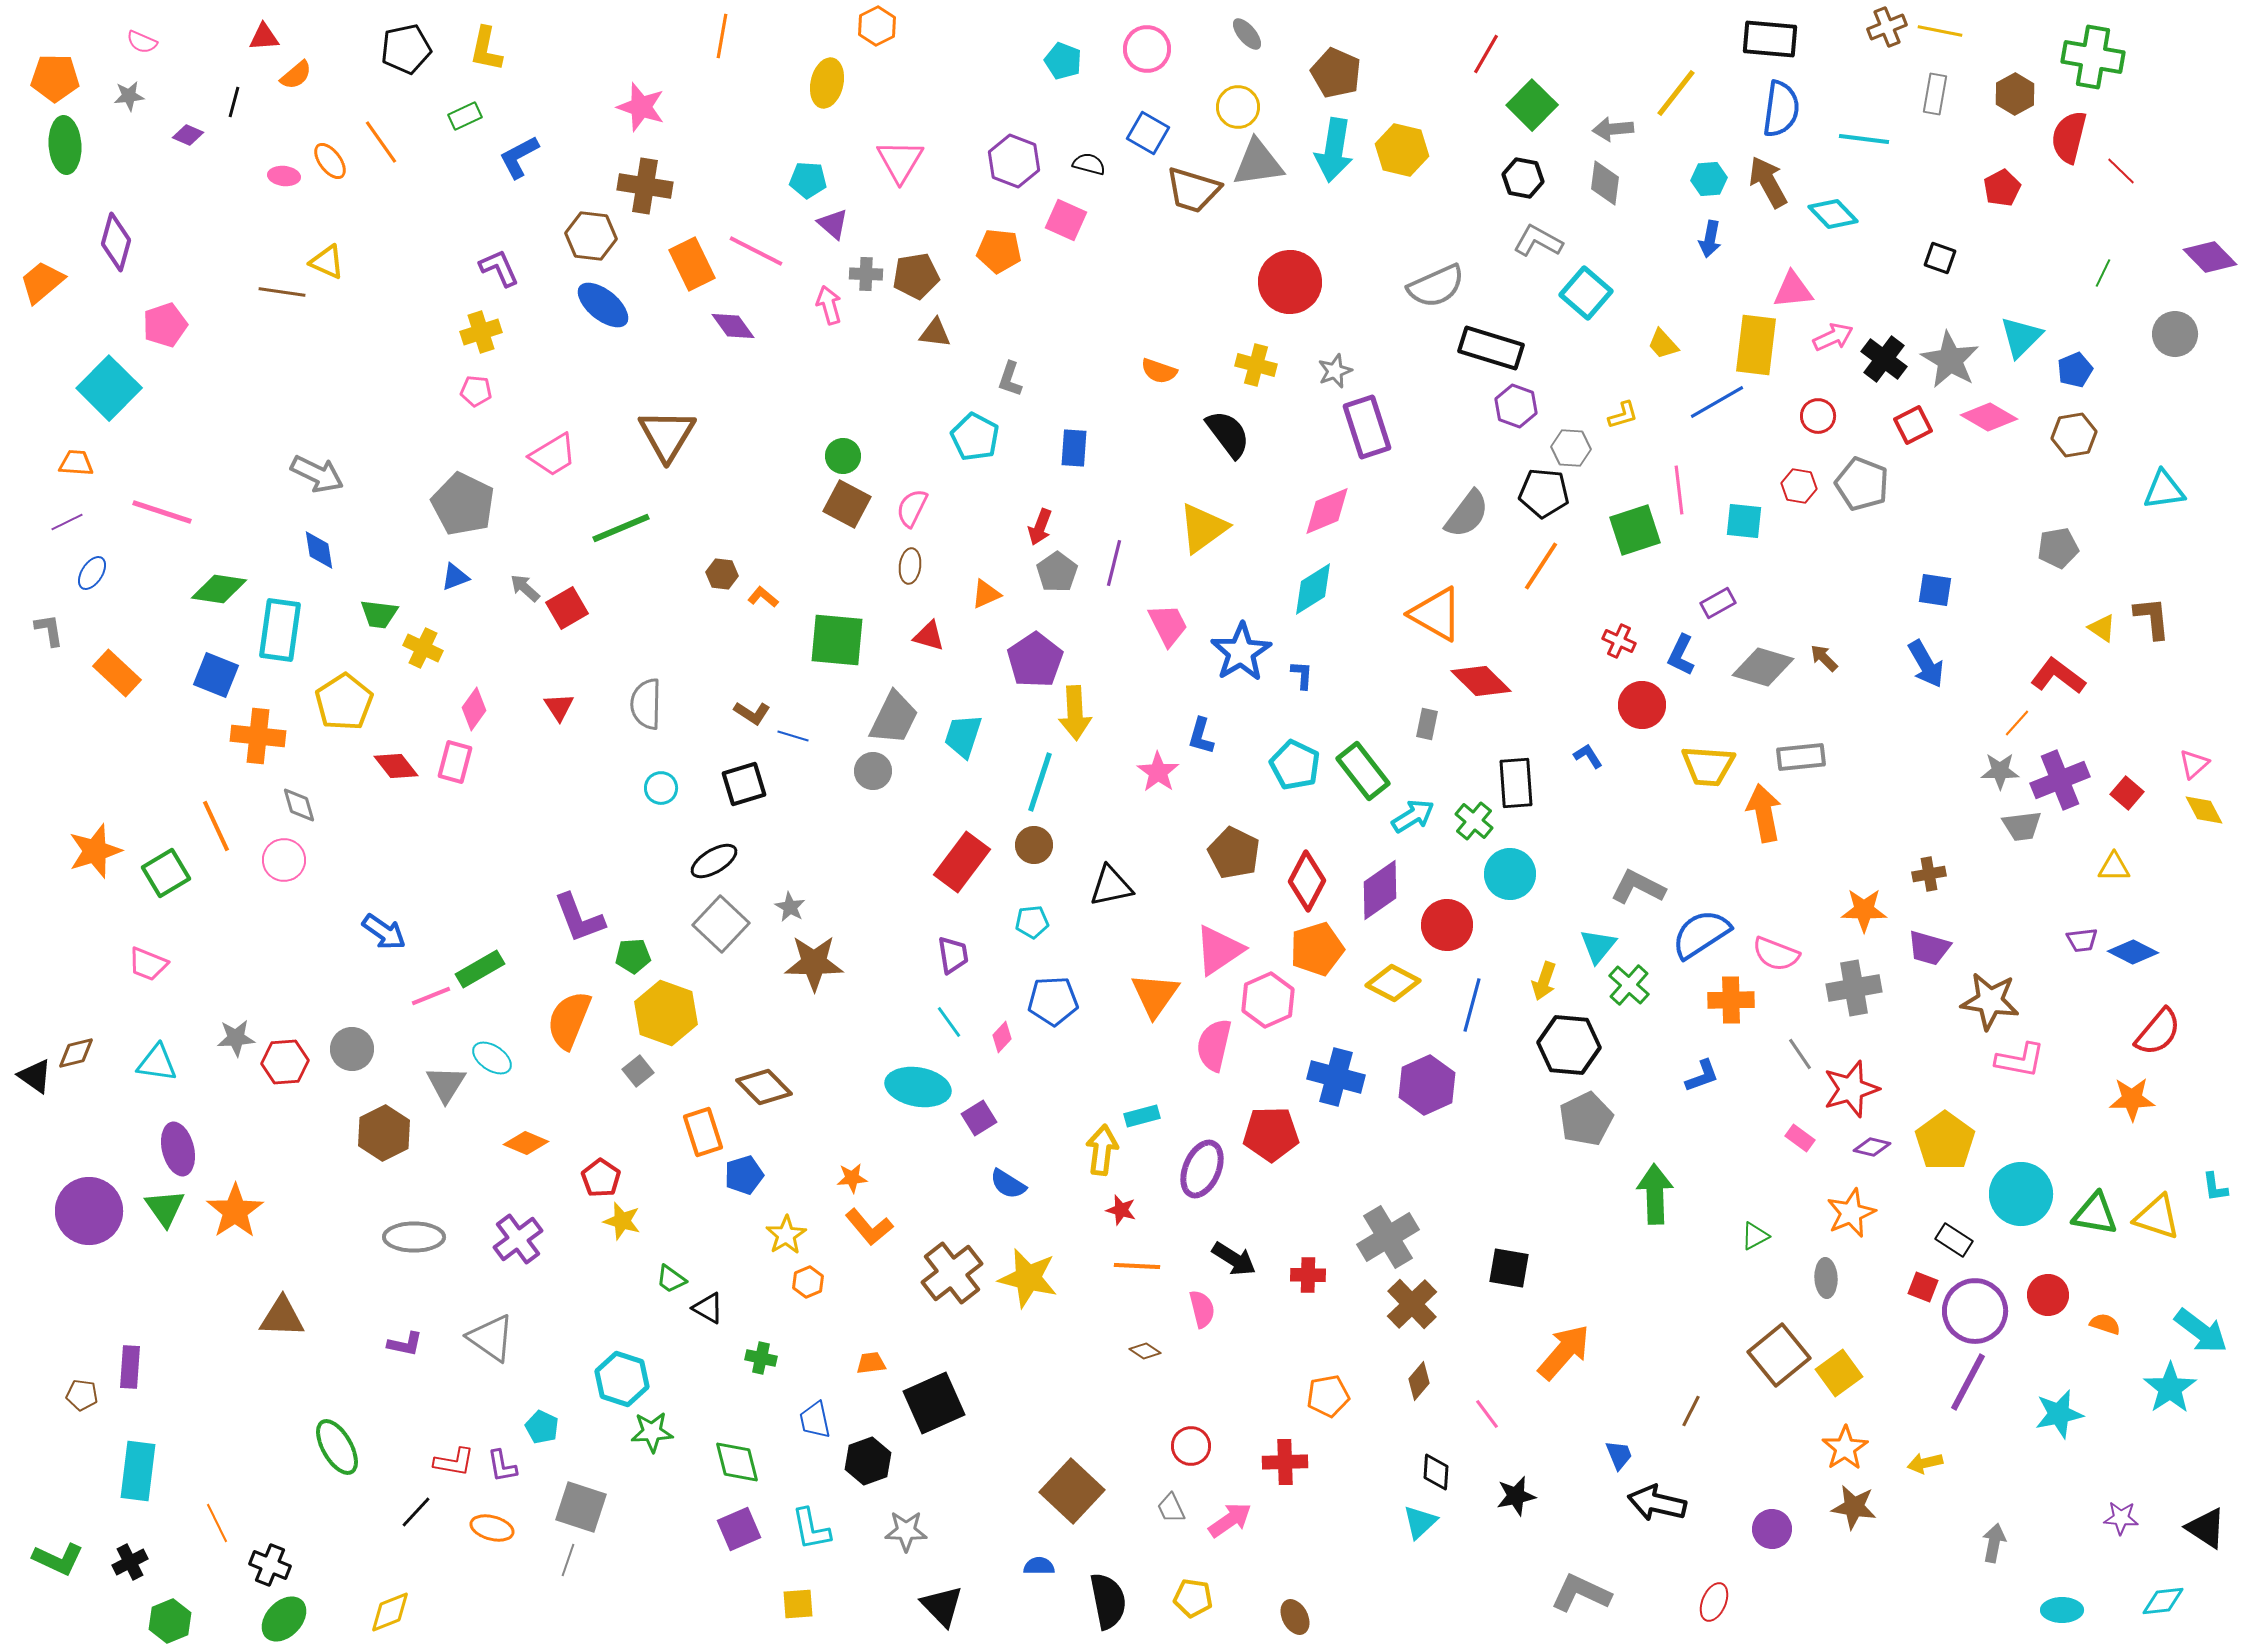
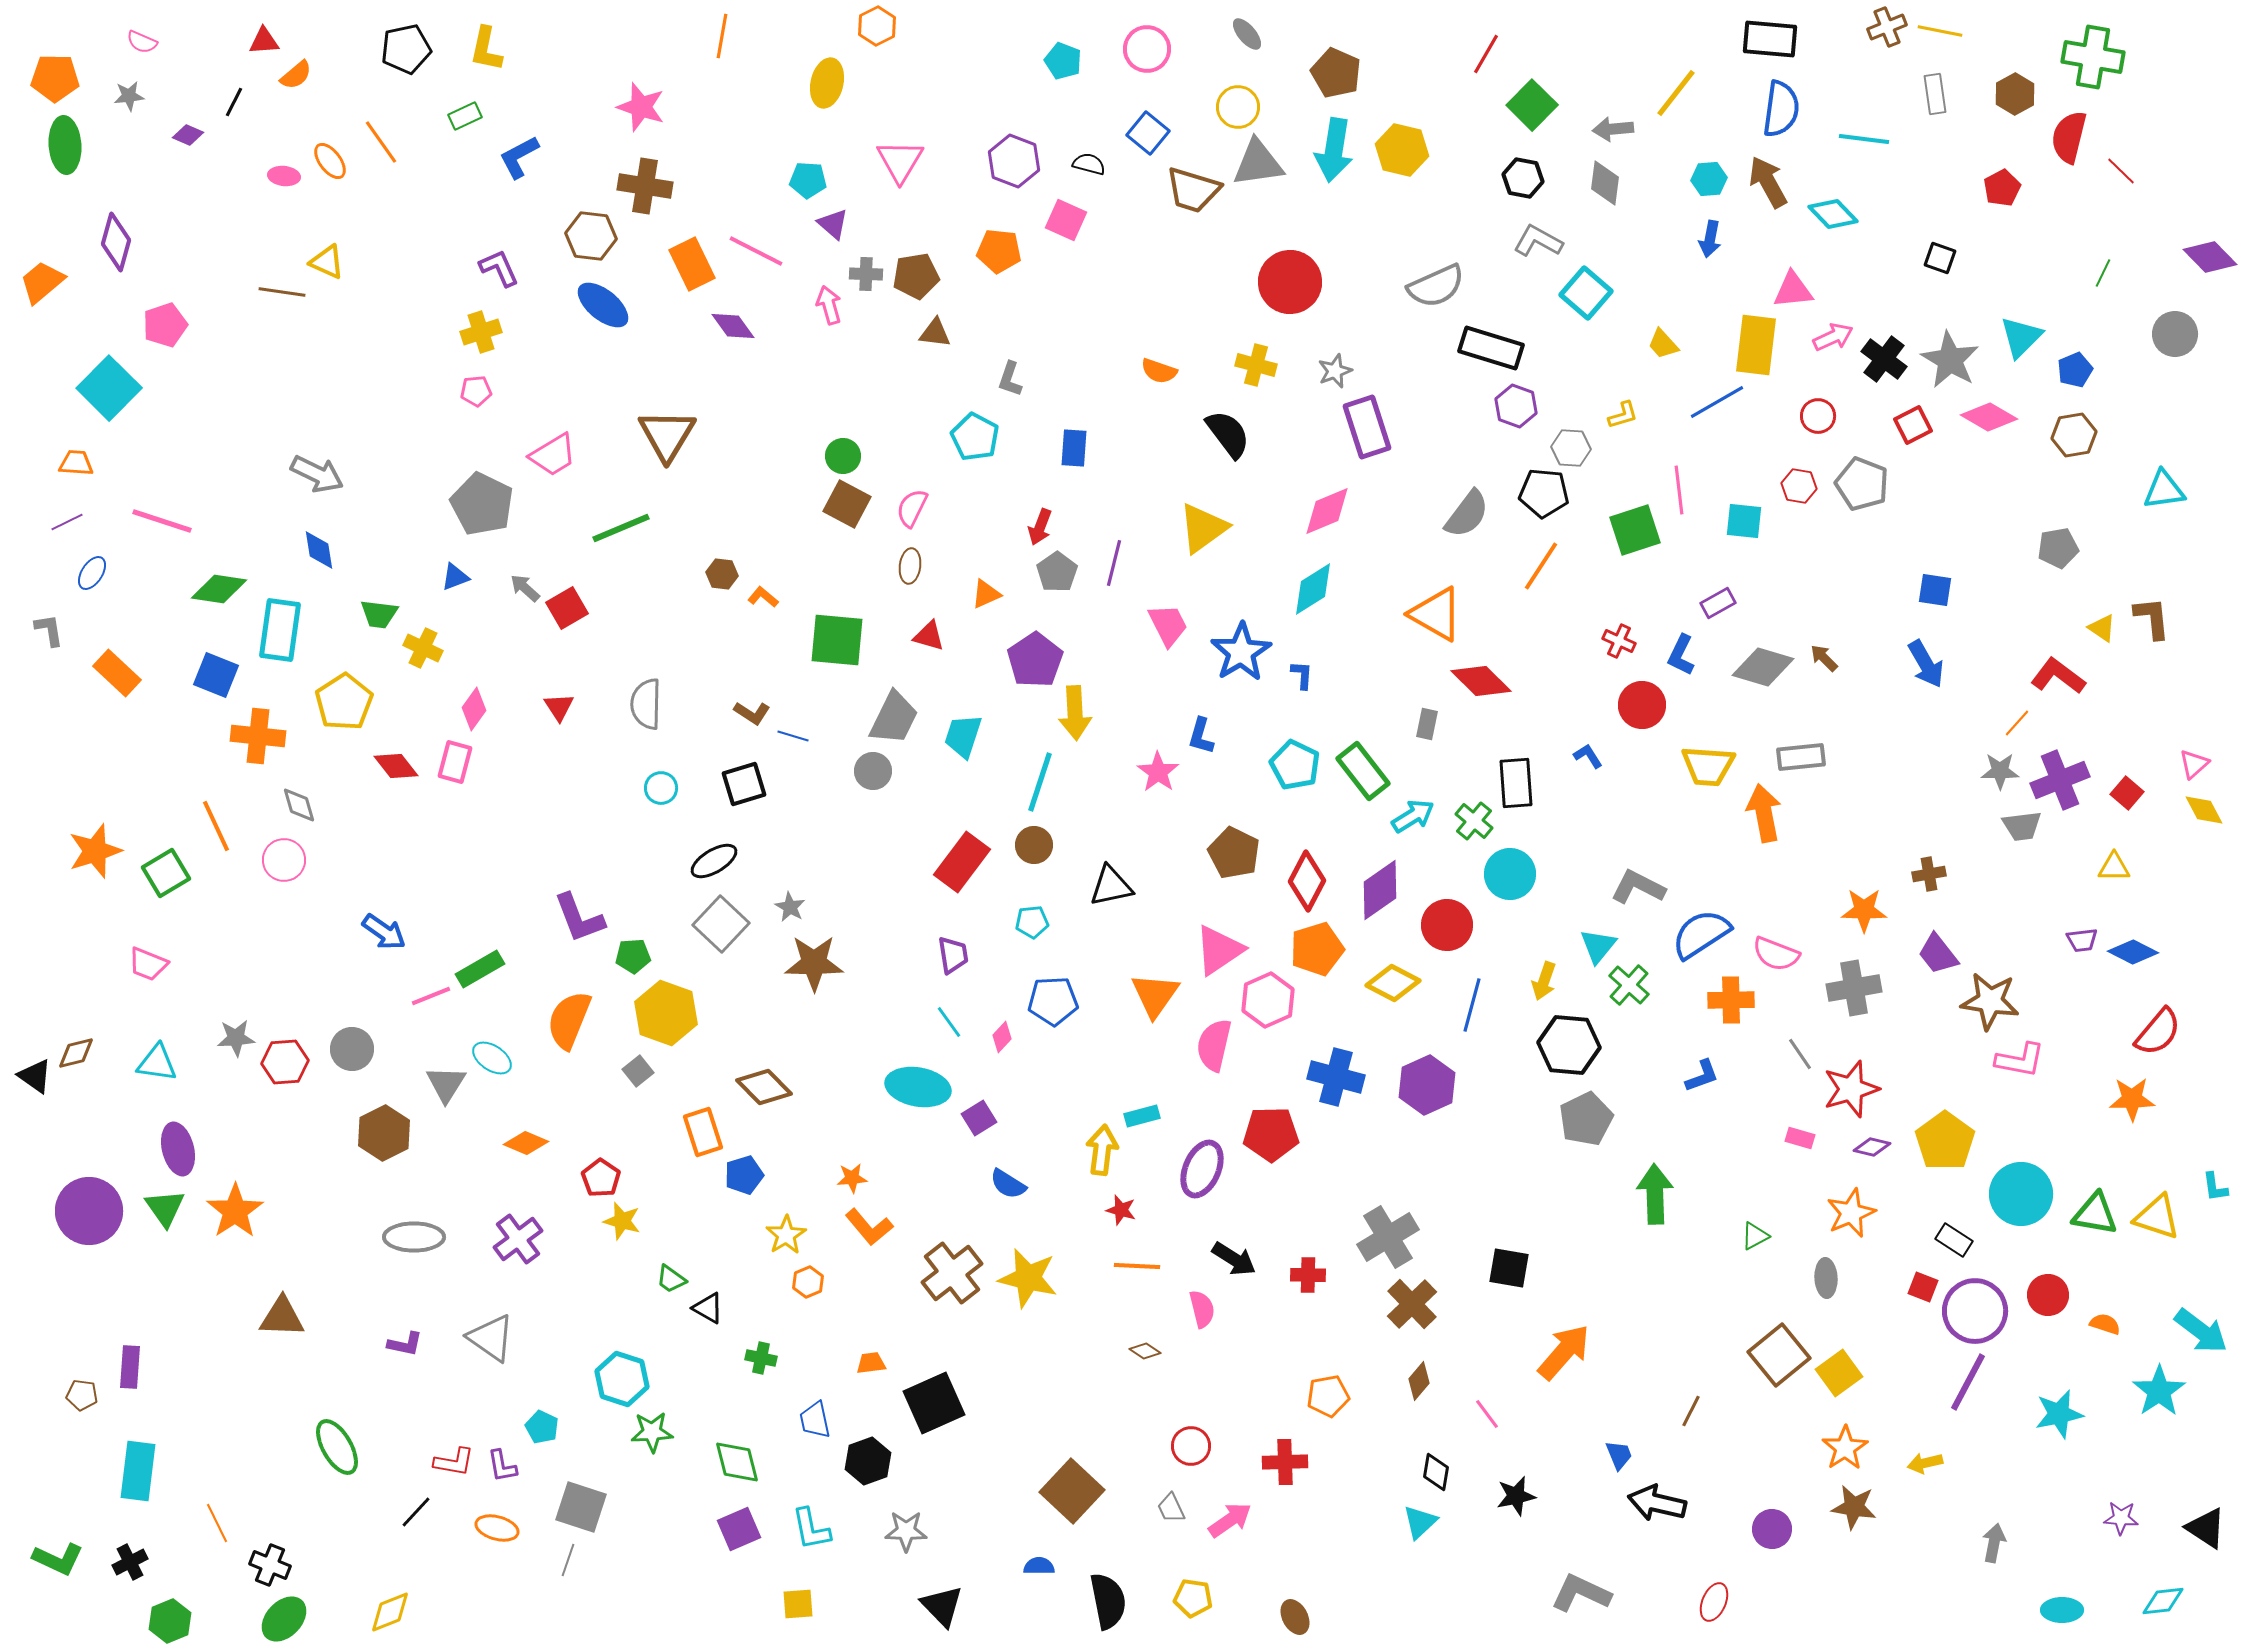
red triangle at (264, 37): moved 4 px down
gray rectangle at (1935, 94): rotated 18 degrees counterclockwise
black line at (234, 102): rotated 12 degrees clockwise
blue square at (1148, 133): rotated 9 degrees clockwise
pink pentagon at (476, 391): rotated 12 degrees counterclockwise
gray pentagon at (463, 504): moved 19 px right
pink line at (162, 512): moved 9 px down
purple trapezoid at (1929, 948): moved 9 px right, 6 px down; rotated 36 degrees clockwise
pink rectangle at (1800, 1138): rotated 20 degrees counterclockwise
cyan star at (2170, 1388): moved 11 px left, 3 px down
black diamond at (1436, 1472): rotated 6 degrees clockwise
orange ellipse at (492, 1528): moved 5 px right
